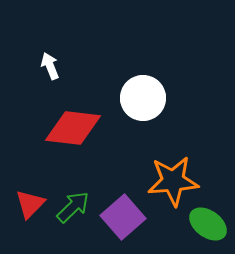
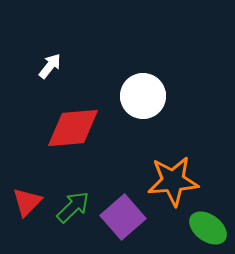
white arrow: rotated 60 degrees clockwise
white circle: moved 2 px up
red diamond: rotated 12 degrees counterclockwise
red triangle: moved 3 px left, 2 px up
green ellipse: moved 4 px down
